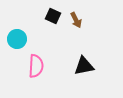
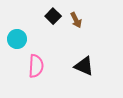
black square: rotated 21 degrees clockwise
black triangle: rotated 35 degrees clockwise
